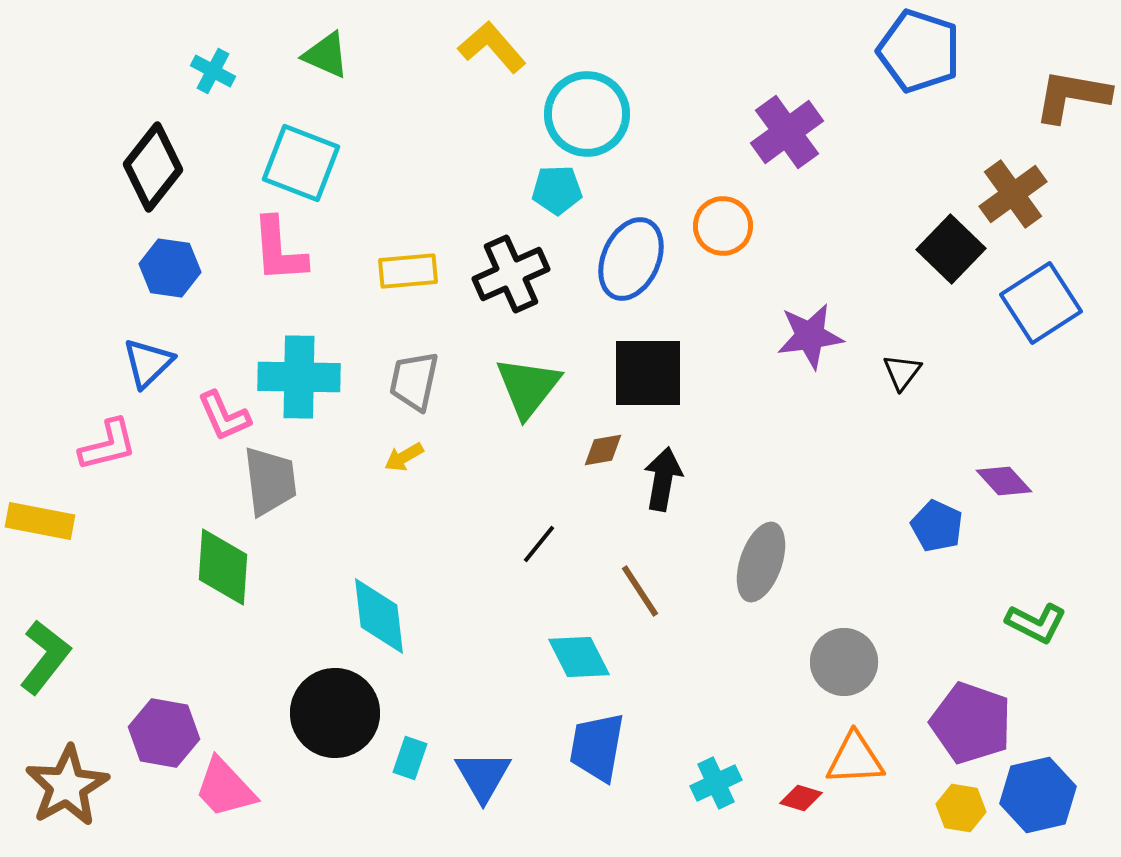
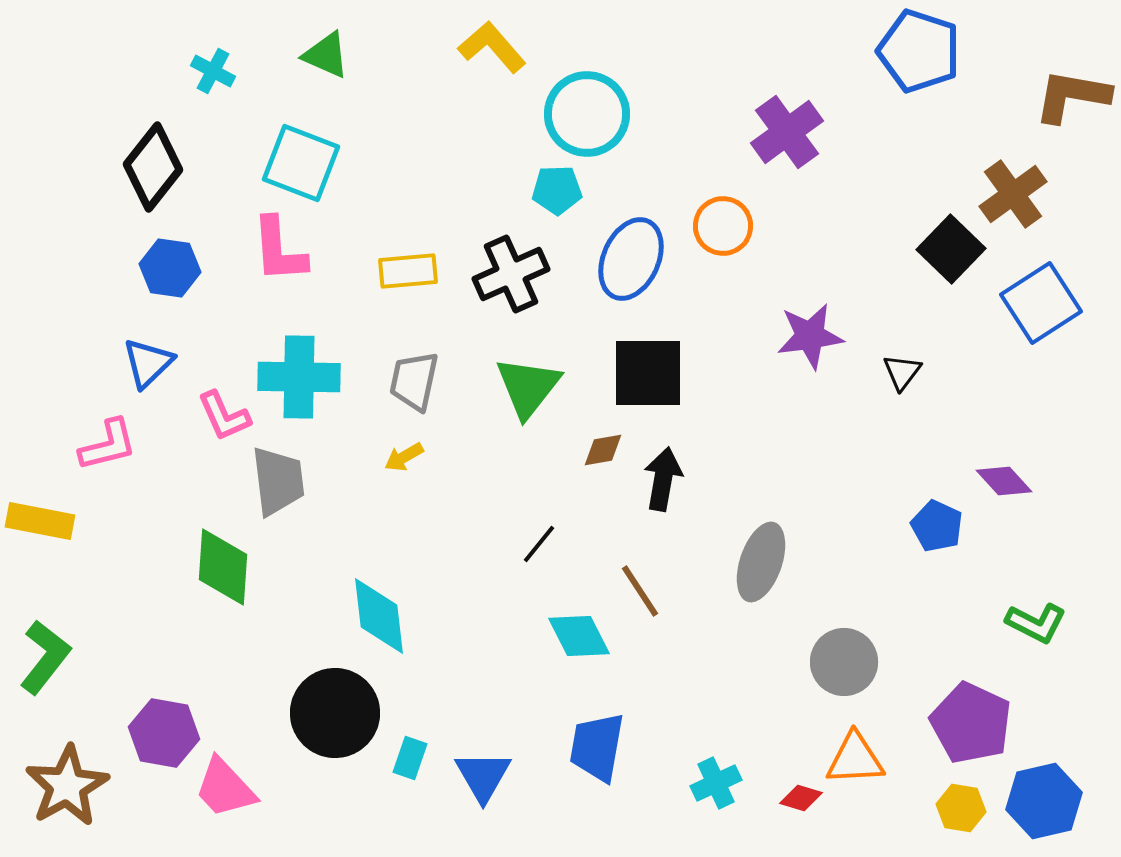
gray trapezoid at (270, 481): moved 8 px right
cyan diamond at (579, 657): moved 21 px up
purple pentagon at (971, 723): rotated 6 degrees clockwise
blue hexagon at (1038, 795): moved 6 px right, 6 px down
